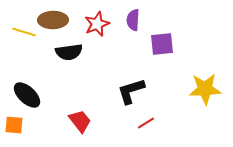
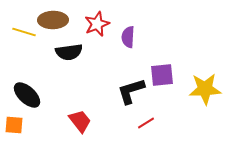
purple semicircle: moved 5 px left, 17 px down
purple square: moved 31 px down
